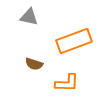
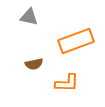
orange rectangle: moved 2 px right
brown semicircle: rotated 30 degrees counterclockwise
